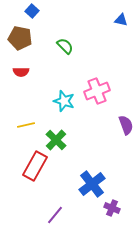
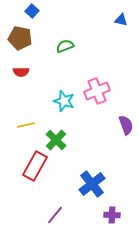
green semicircle: rotated 66 degrees counterclockwise
purple cross: moved 7 px down; rotated 21 degrees counterclockwise
